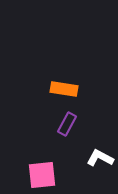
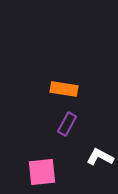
white L-shape: moved 1 px up
pink square: moved 3 px up
